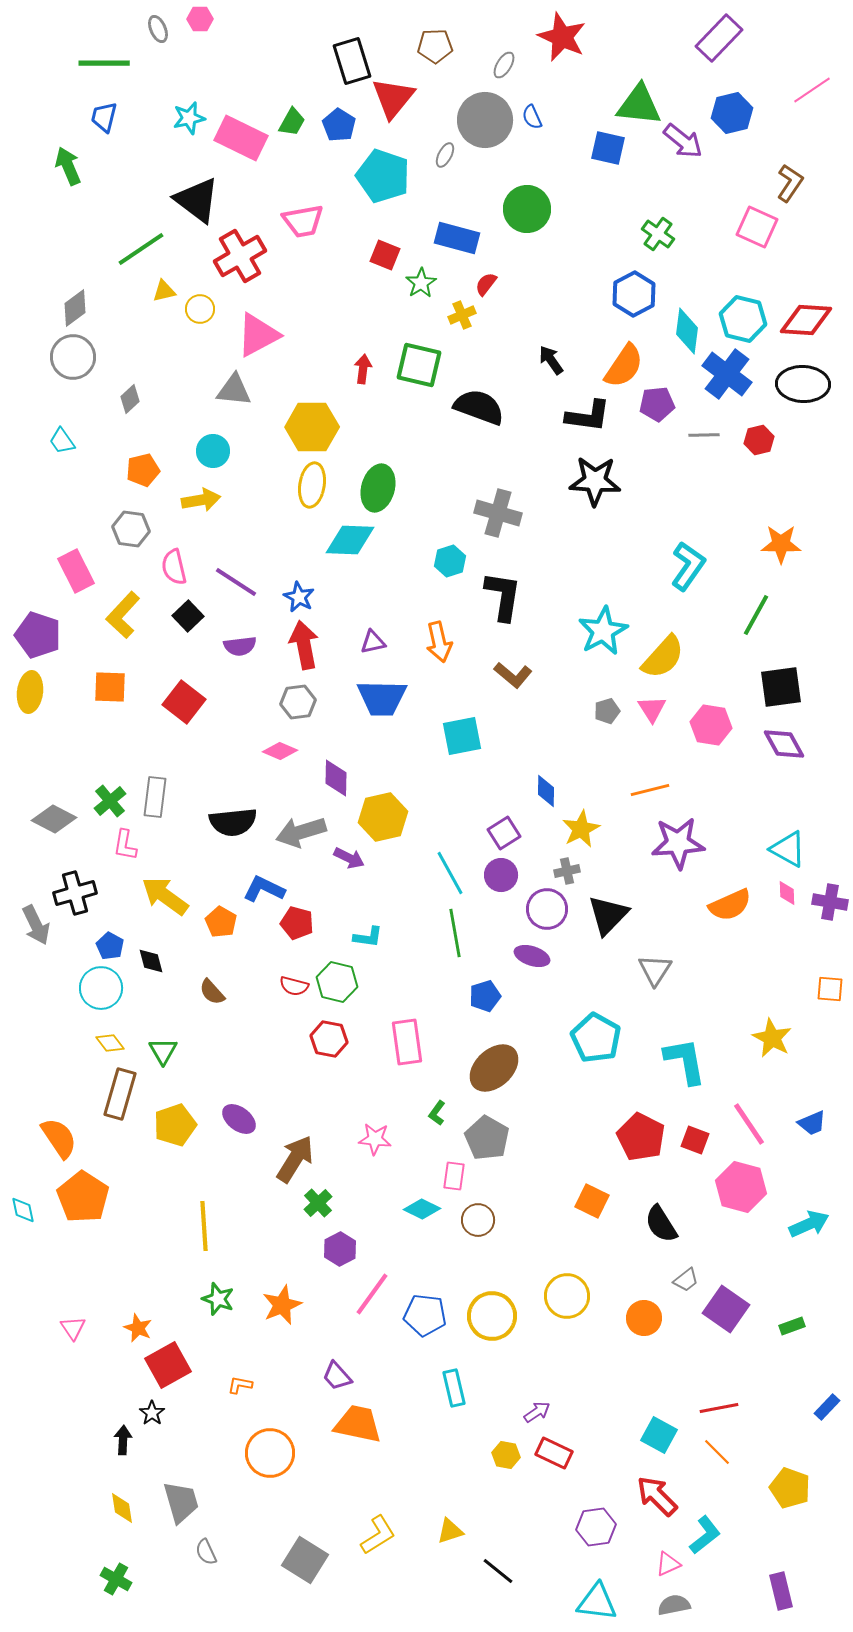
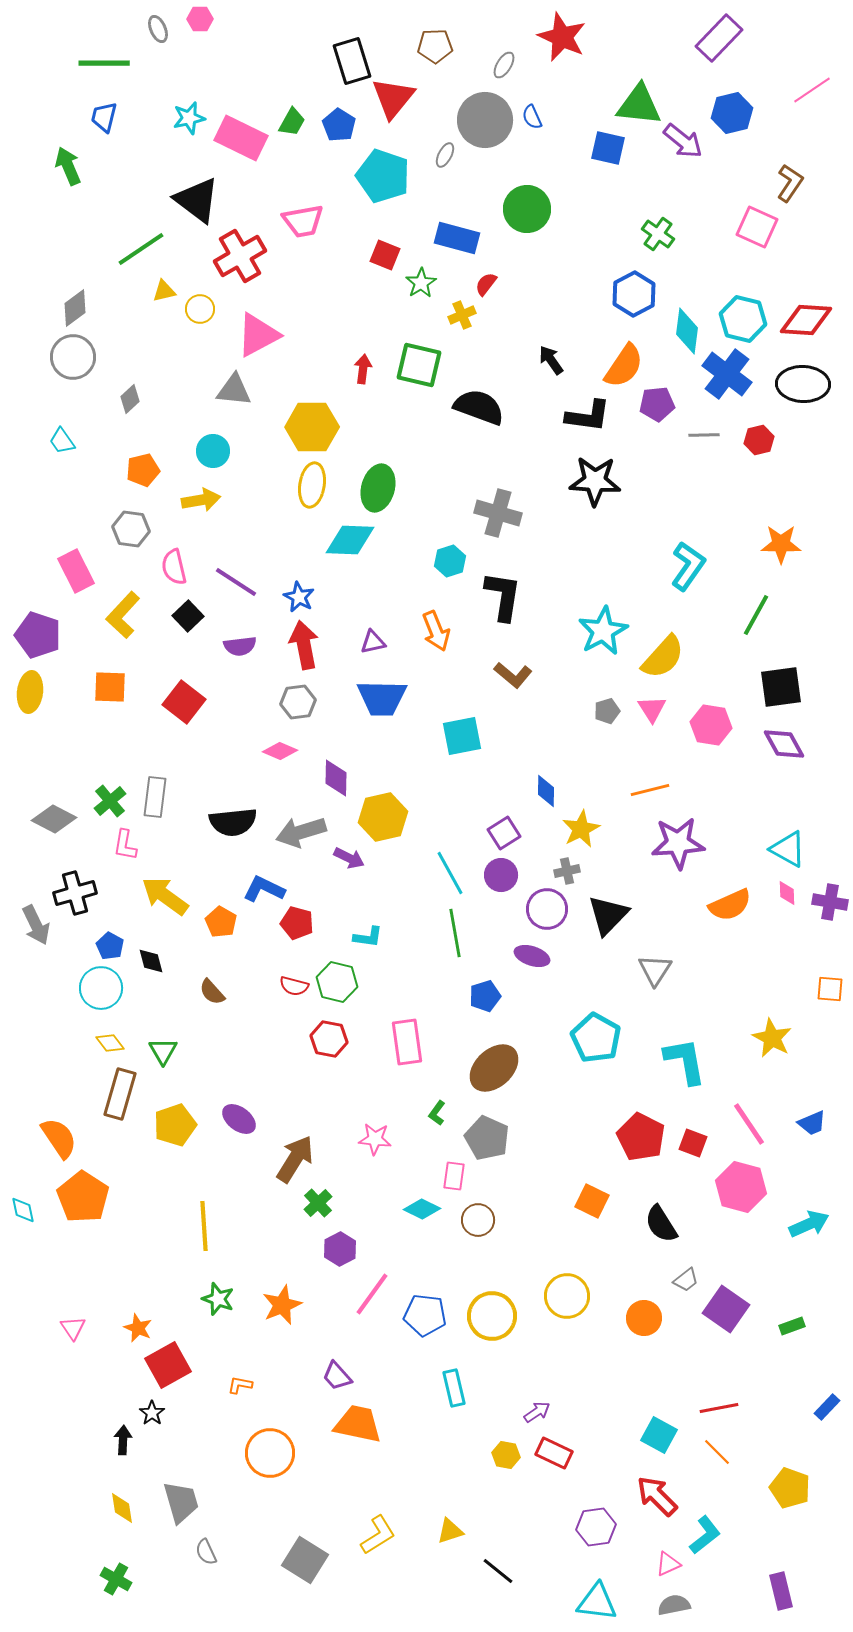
orange arrow at (439, 642): moved 3 px left, 11 px up; rotated 9 degrees counterclockwise
gray pentagon at (487, 1138): rotated 6 degrees counterclockwise
red square at (695, 1140): moved 2 px left, 3 px down
